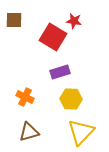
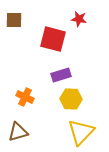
red star: moved 5 px right, 2 px up
red square: moved 2 px down; rotated 16 degrees counterclockwise
purple rectangle: moved 1 px right, 3 px down
brown triangle: moved 11 px left
